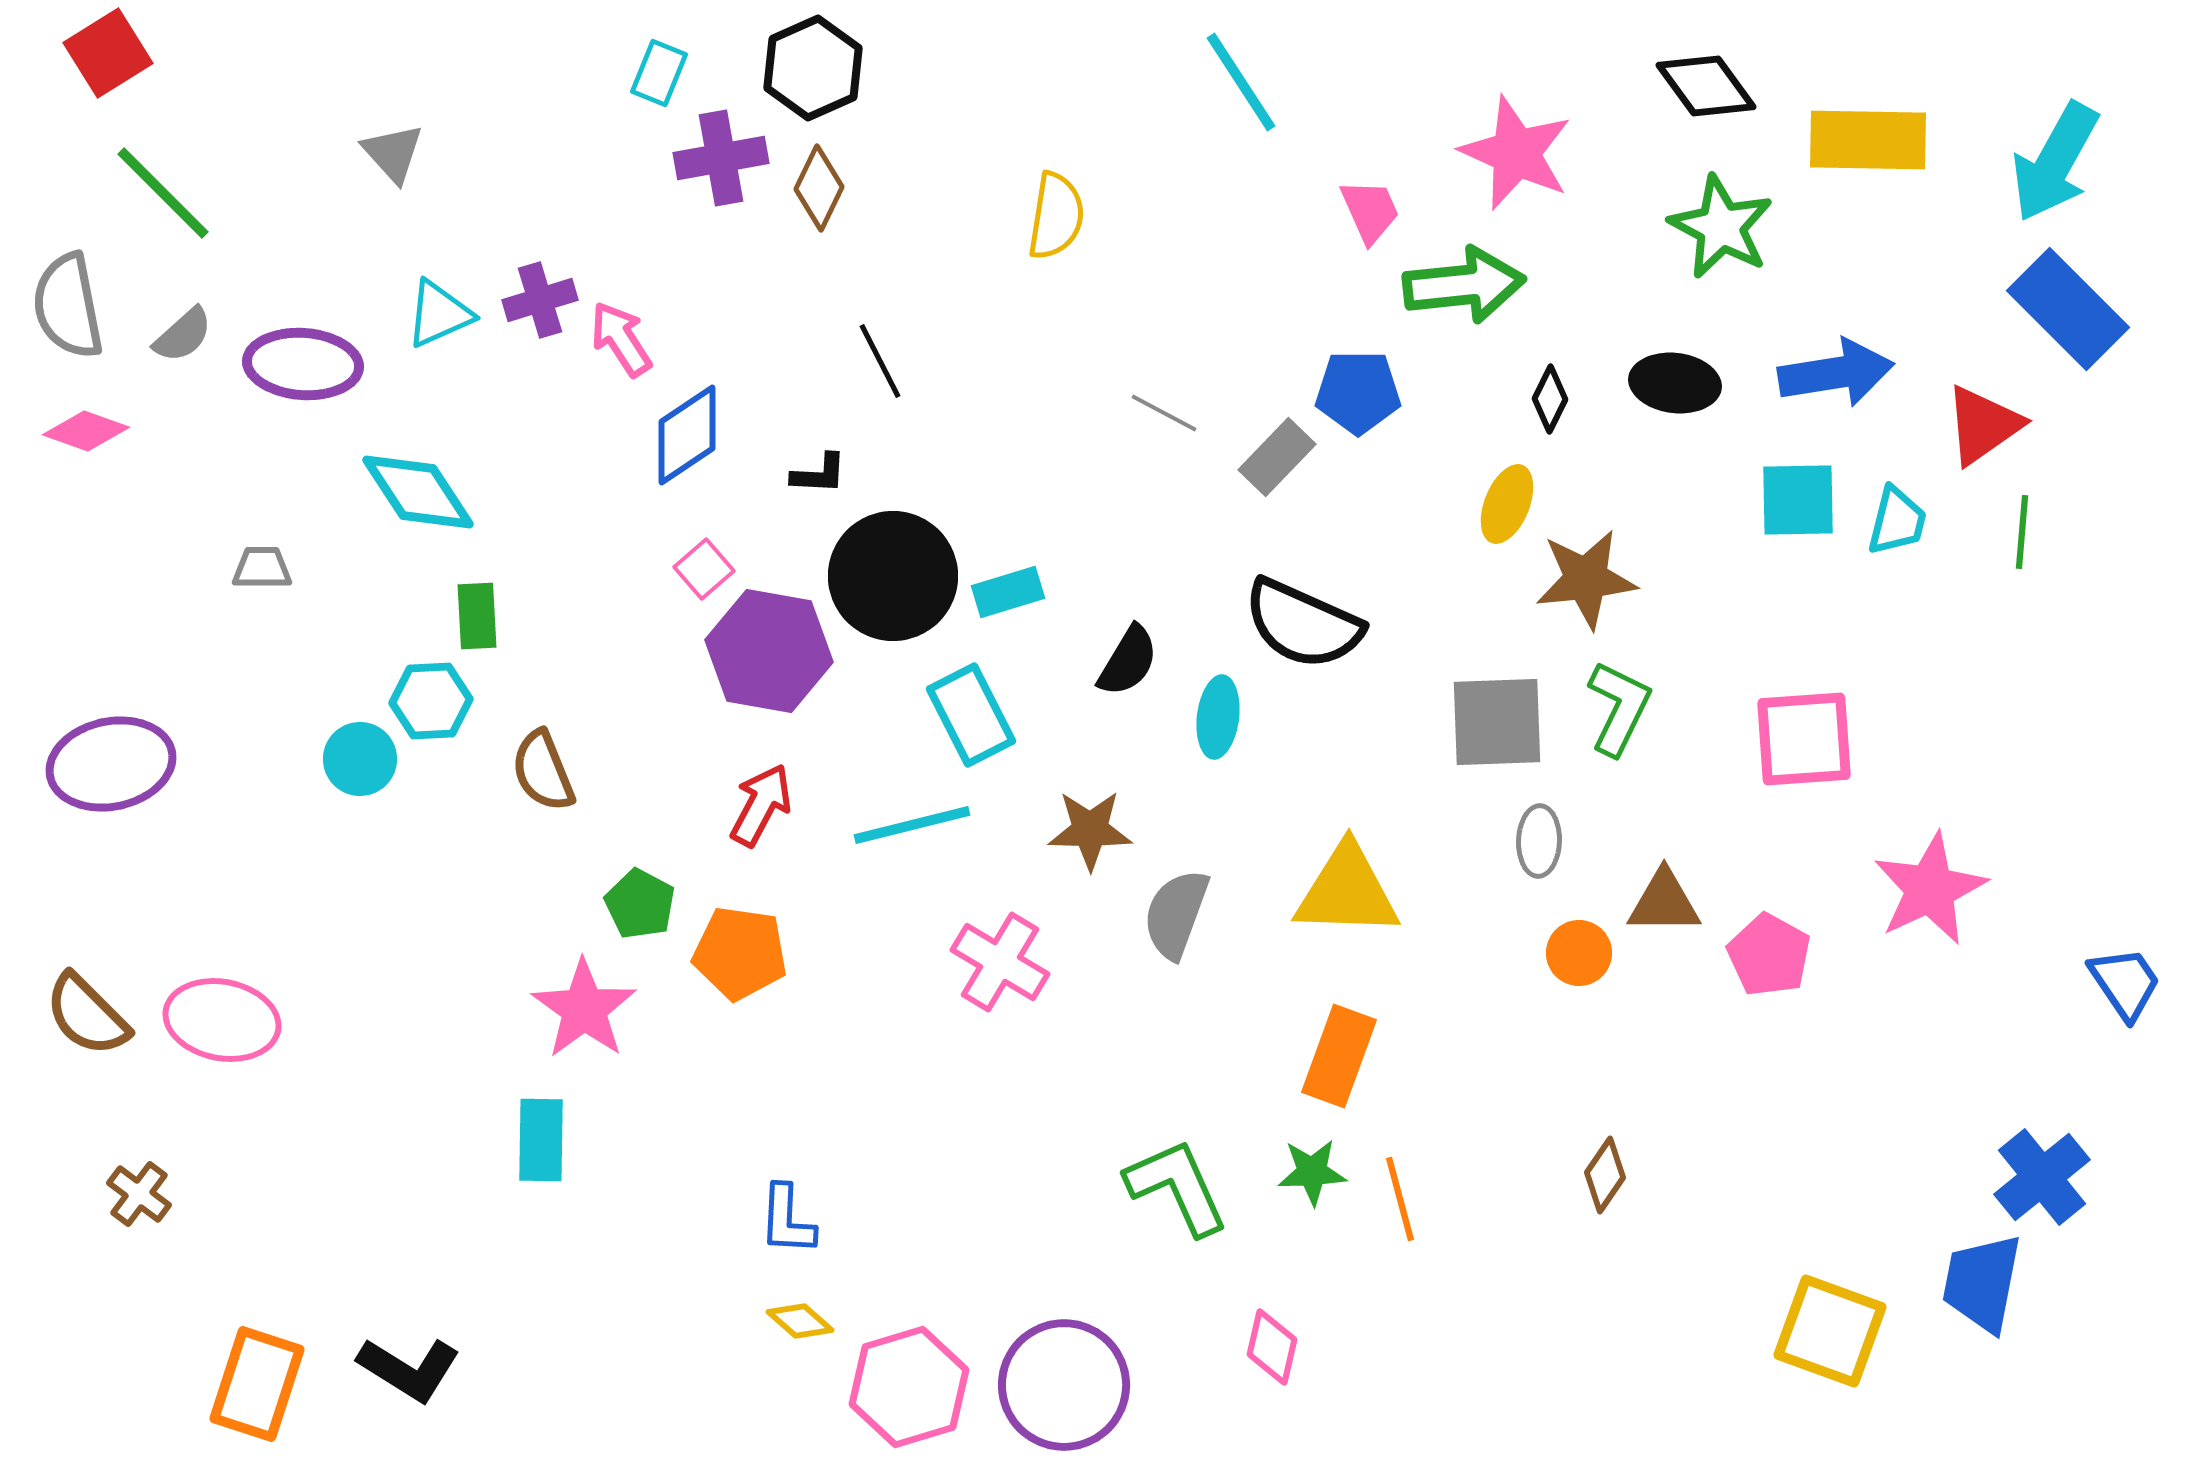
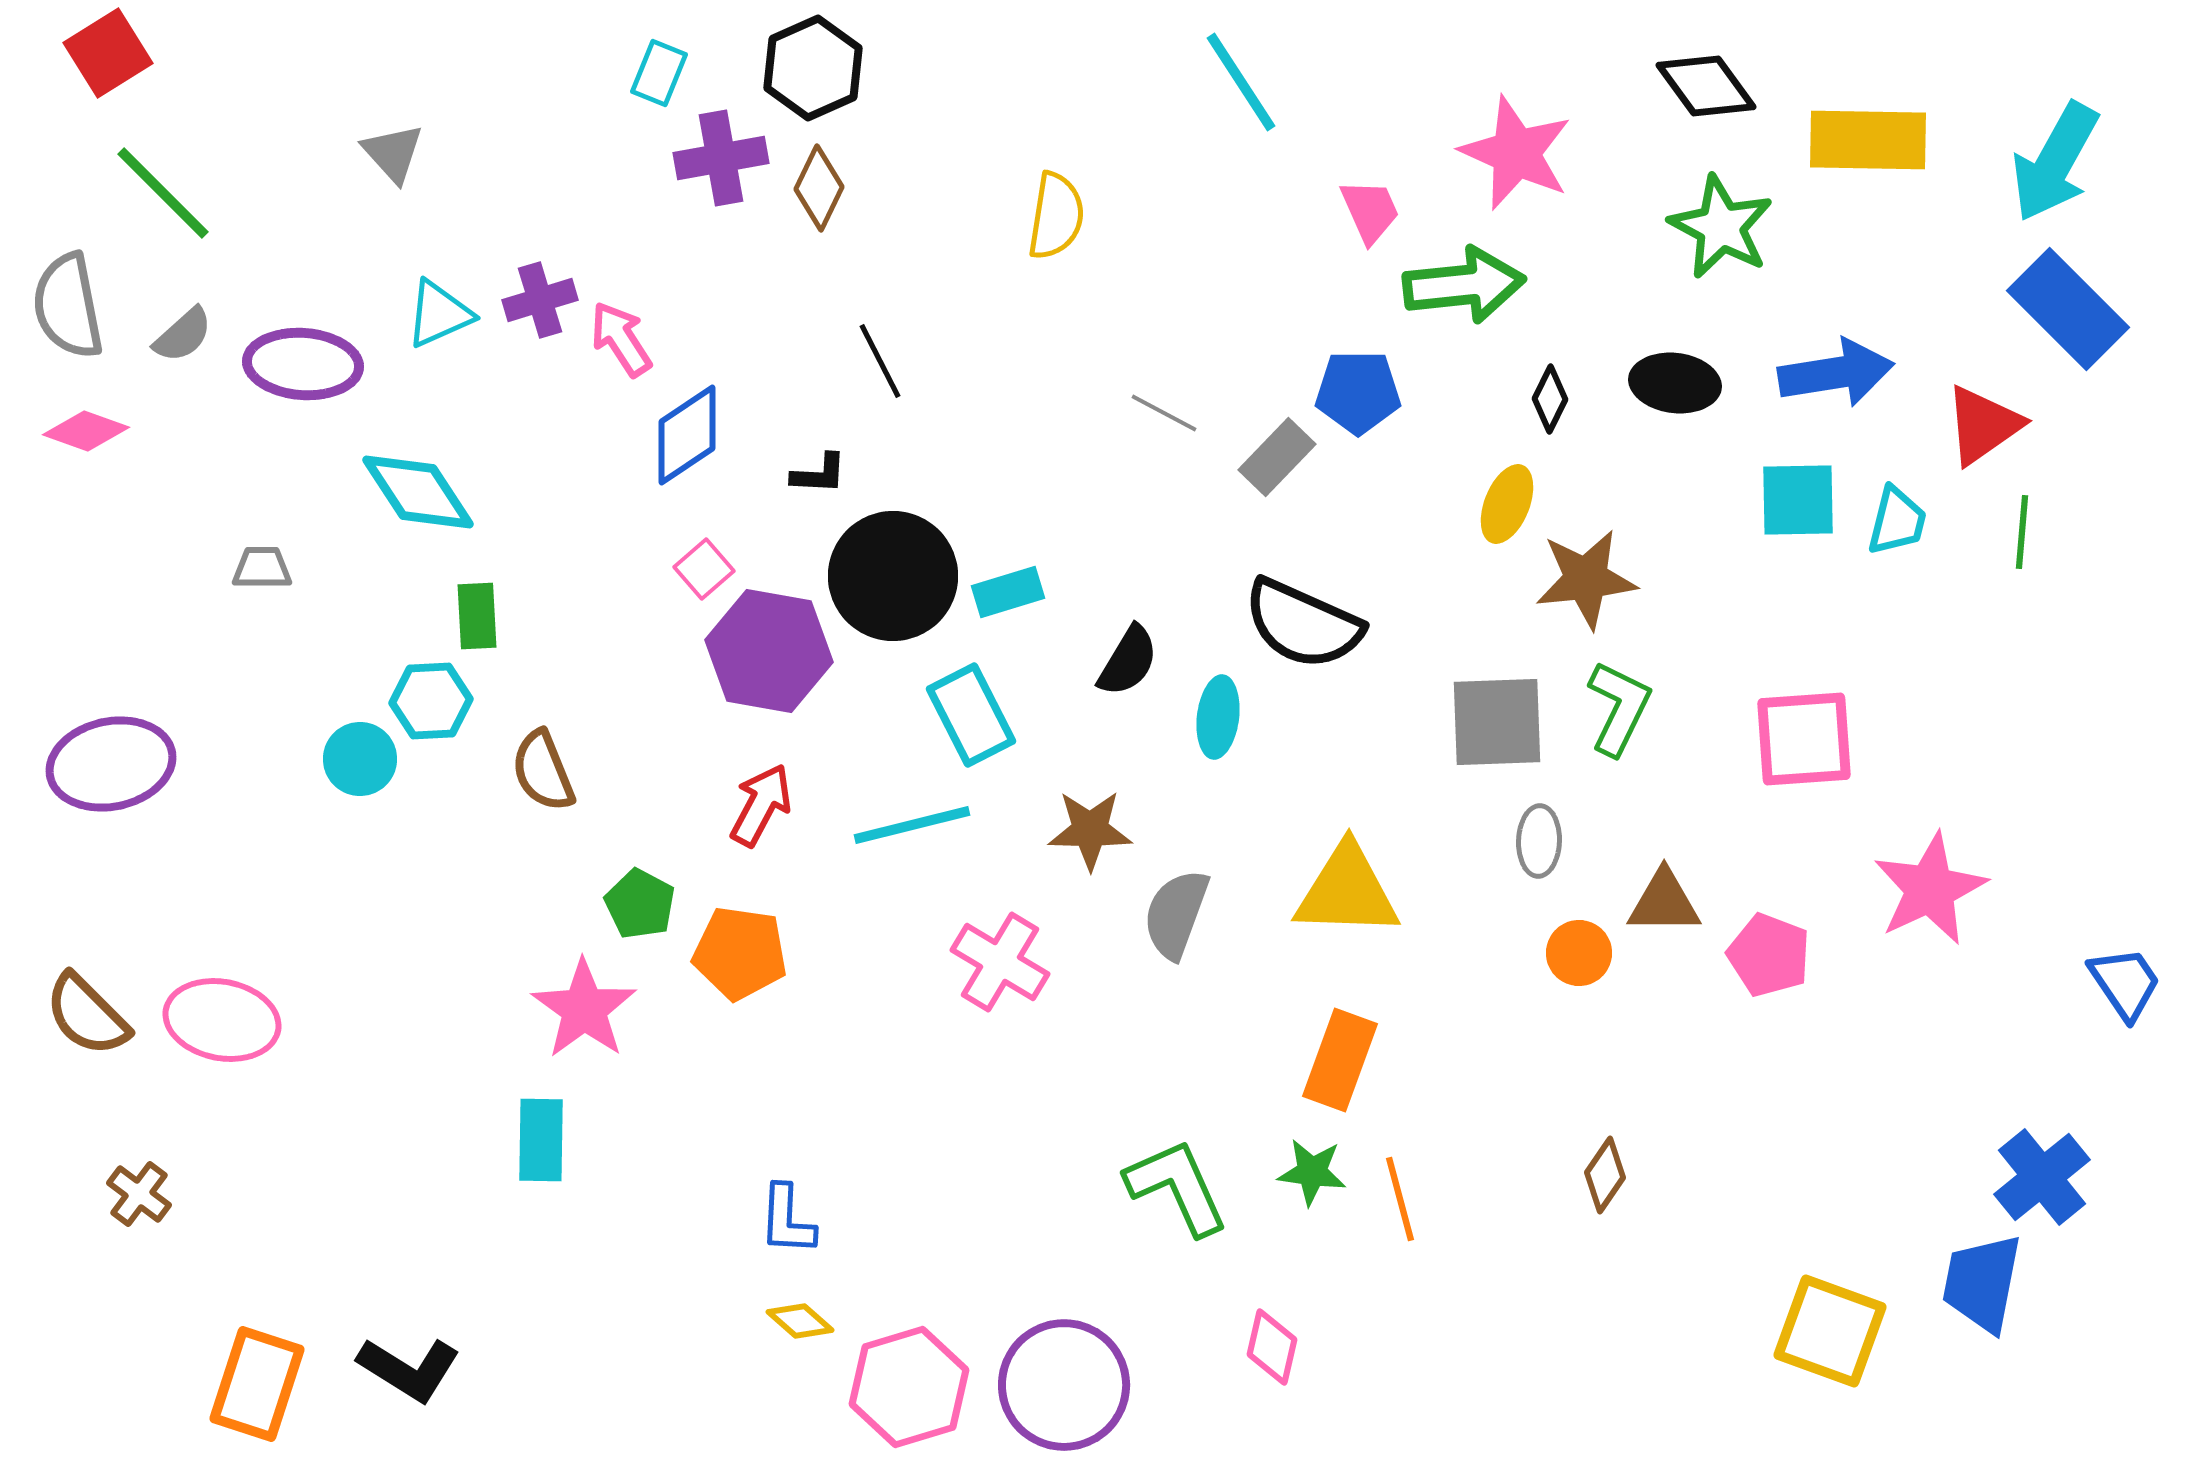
pink pentagon at (1769, 955): rotated 8 degrees counterclockwise
orange rectangle at (1339, 1056): moved 1 px right, 4 px down
green star at (1312, 1172): rotated 10 degrees clockwise
